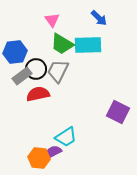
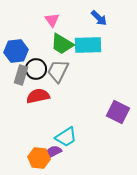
blue hexagon: moved 1 px right, 1 px up
gray rectangle: moved 1 px left, 1 px up; rotated 36 degrees counterclockwise
red semicircle: moved 2 px down
